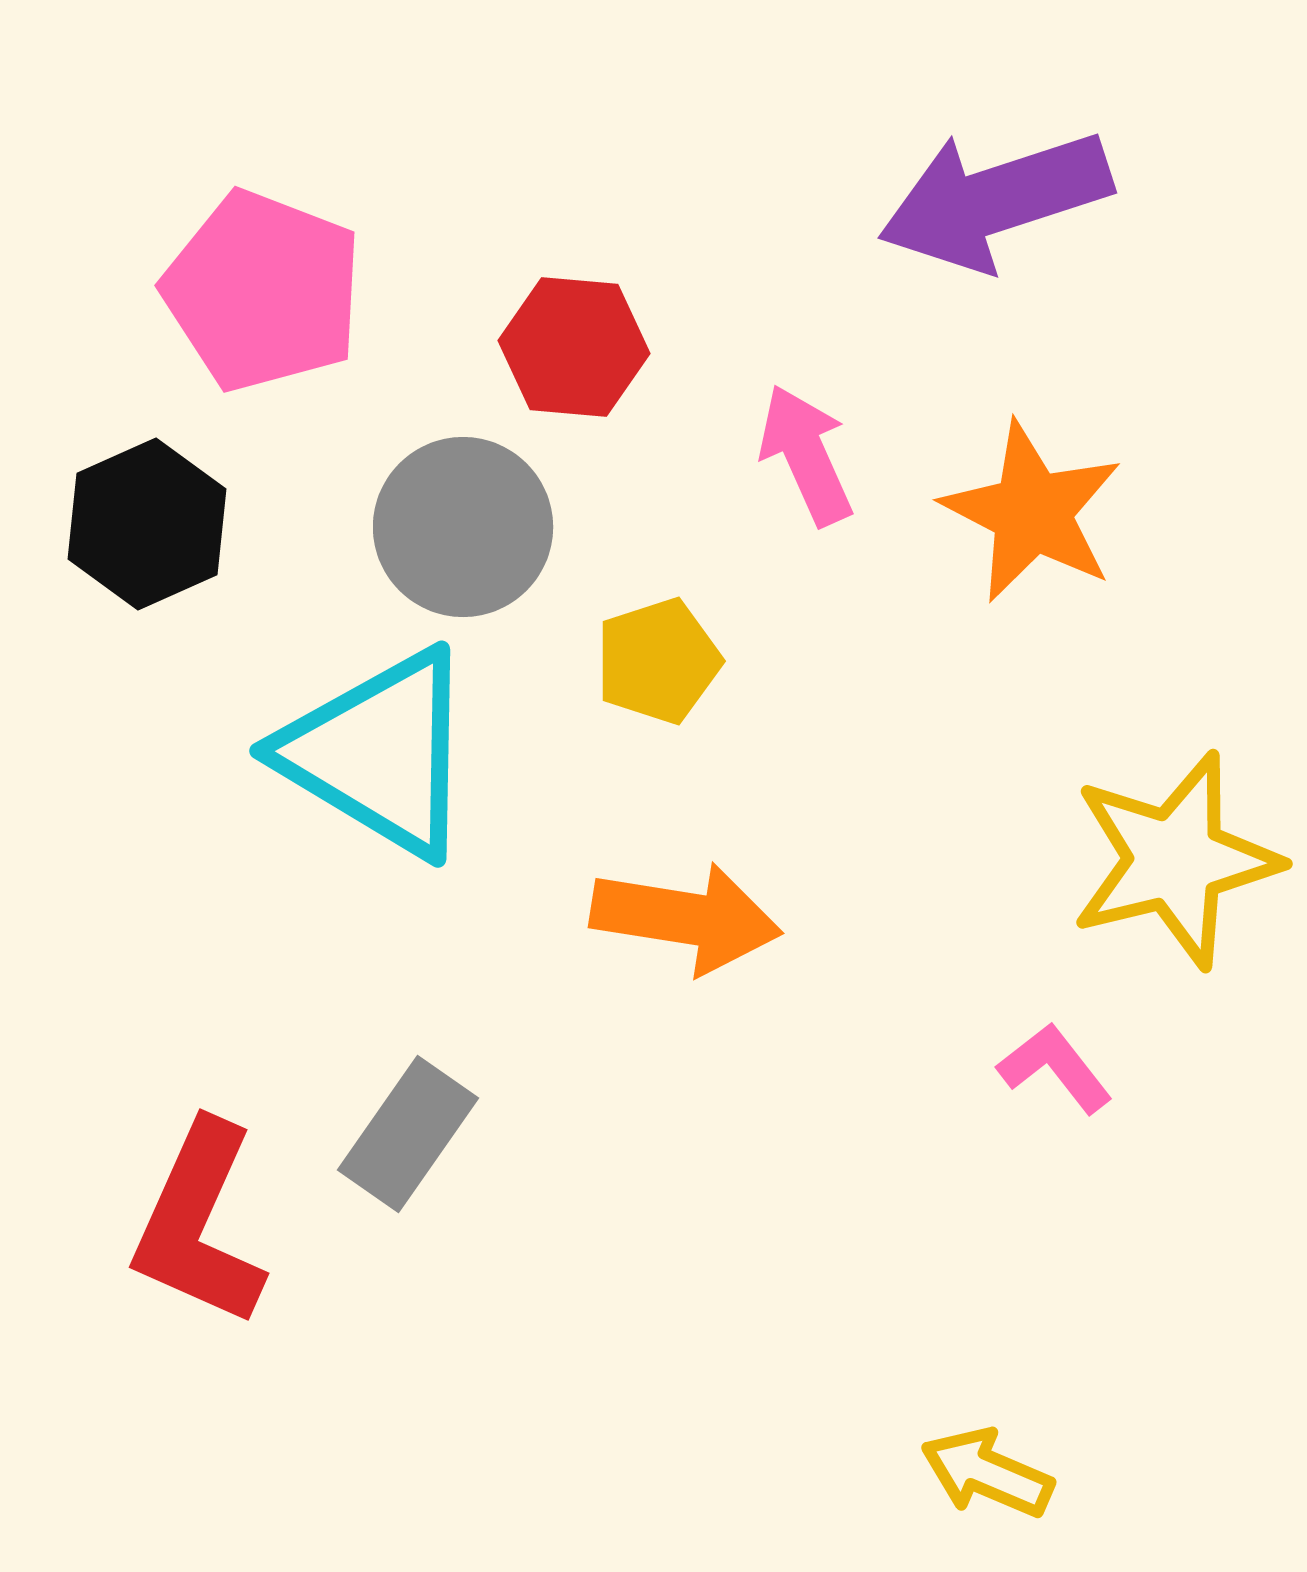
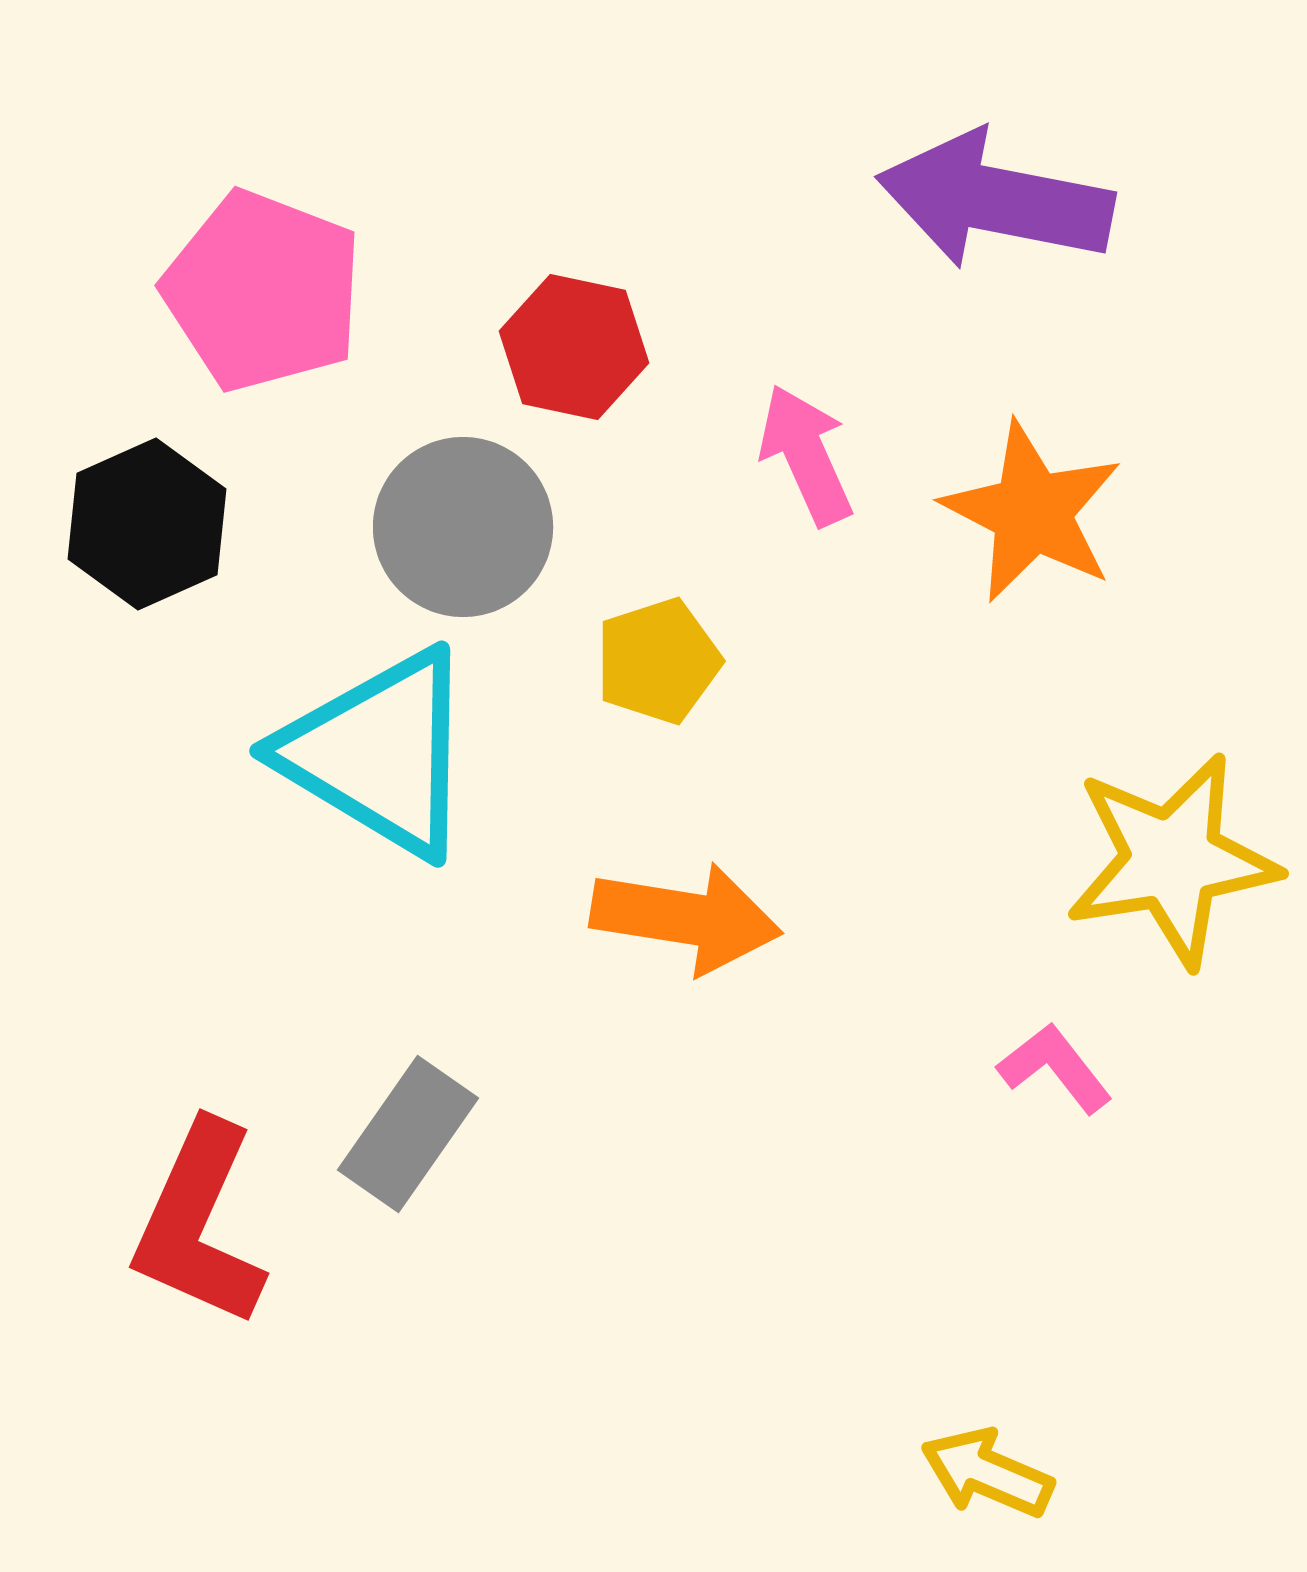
purple arrow: rotated 29 degrees clockwise
red hexagon: rotated 7 degrees clockwise
yellow star: moved 3 px left; rotated 5 degrees clockwise
